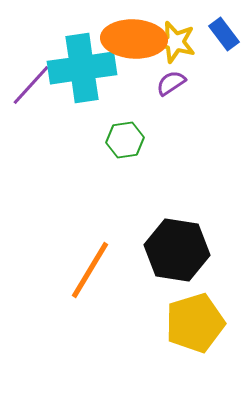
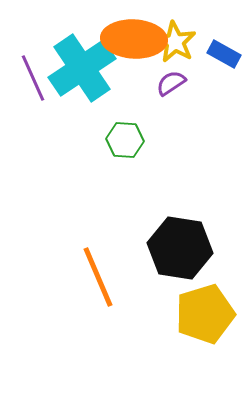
blue rectangle: moved 20 px down; rotated 24 degrees counterclockwise
yellow star: rotated 15 degrees clockwise
cyan cross: rotated 26 degrees counterclockwise
purple line: moved 2 px right, 7 px up; rotated 66 degrees counterclockwise
green hexagon: rotated 12 degrees clockwise
black hexagon: moved 3 px right, 2 px up
orange line: moved 8 px right, 7 px down; rotated 54 degrees counterclockwise
yellow pentagon: moved 10 px right, 9 px up
